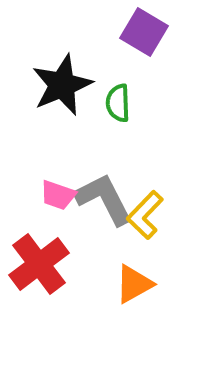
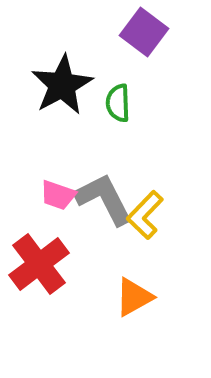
purple square: rotated 6 degrees clockwise
black star: rotated 6 degrees counterclockwise
orange triangle: moved 13 px down
